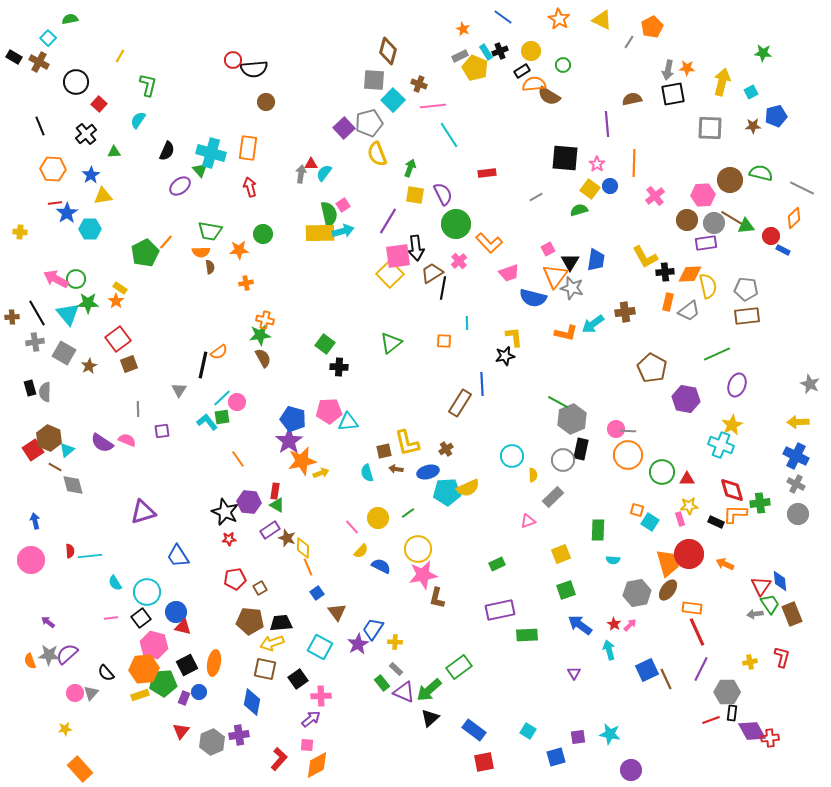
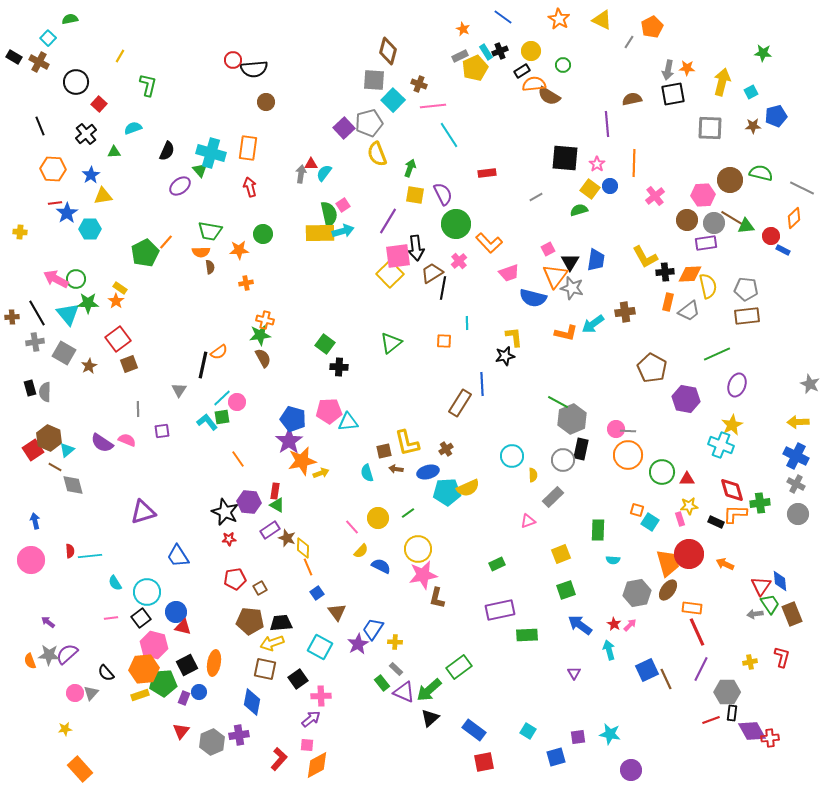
yellow pentagon at (475, 68): rotated 25 degrees clockwise
cyan semicircle at (138, 120): moved 5 px left, 8 px down; rotated 36 degrees clockwise
